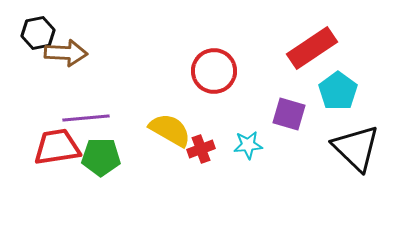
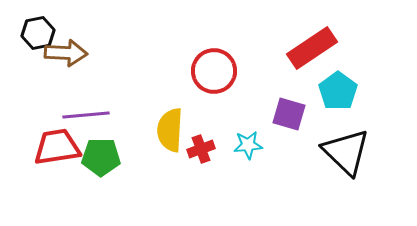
purple line: moved 3 px up
yellow semicircle: rotated 117 degrees counterclockwise
black triangle: moved 10 px left, 4 px down
